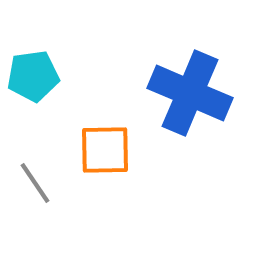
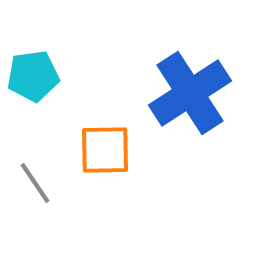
blue cross: rotated 34 degrees clockwise
